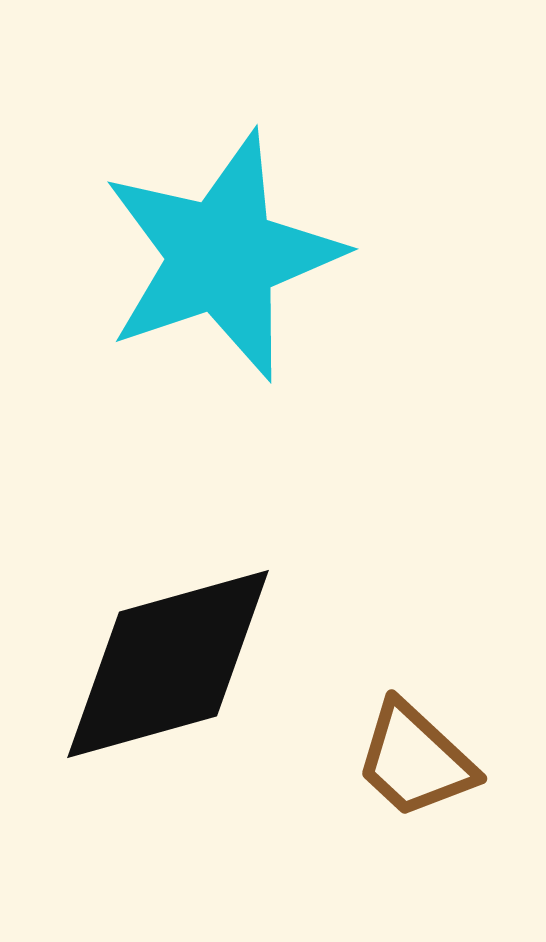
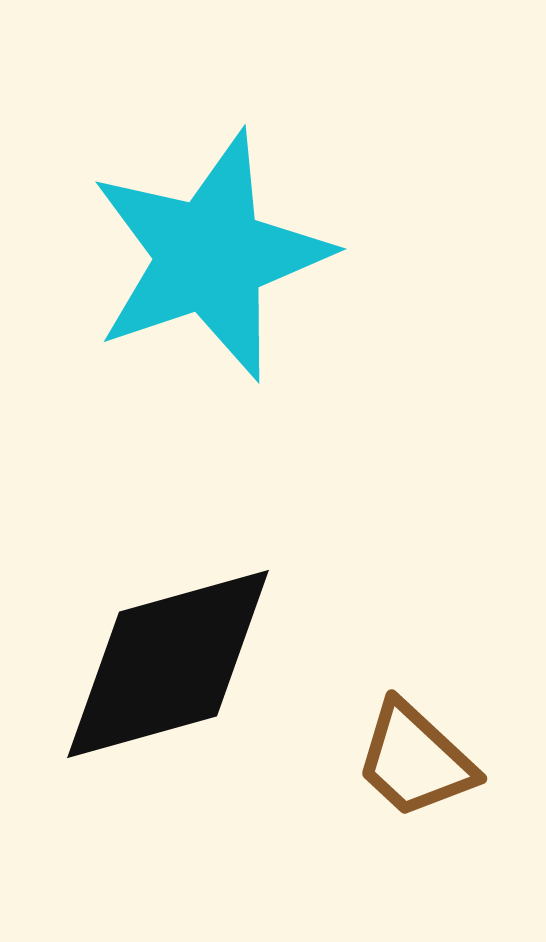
cyan star: moved 12 px left
